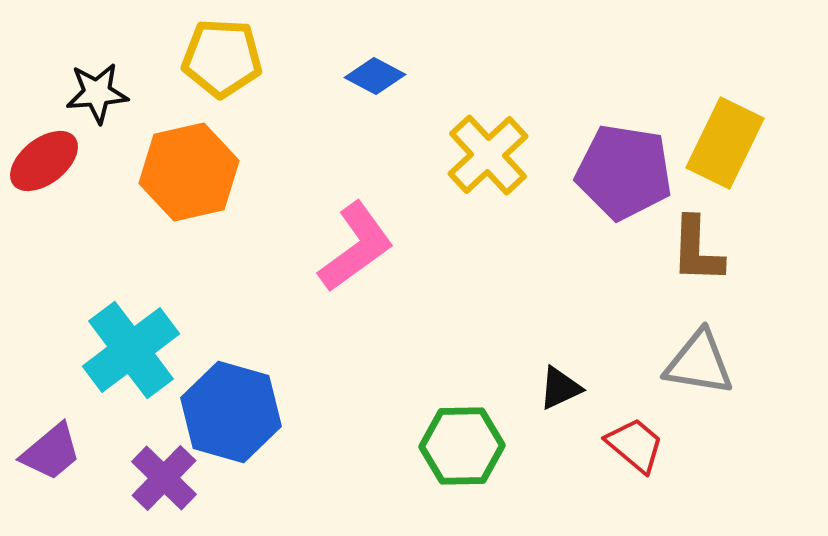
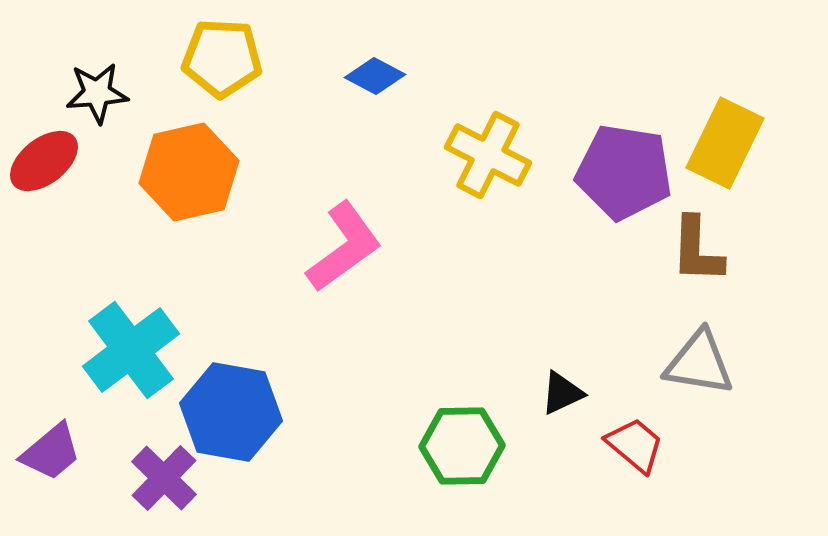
yellow cross: rotated 20 degrees counterclockwise
pink L-shape: moved 12 px left
black triangle: moved 2 px right, 5 px down
blue hexagon: rotated 6 degrees counterclockwise
